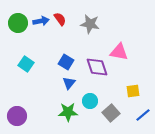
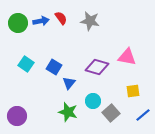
red semicircle: moved 1 px right, 1 px up
gray star: moved 3 px up
pink triangle: moved 8 px right, 5 px down
blue square: moved 12 px left, 5 px down
purple diamond: rotated 55 degrees counterclockwise
cyan circle: moved 3 px right
green star: rotated 18 degrees clockwise
